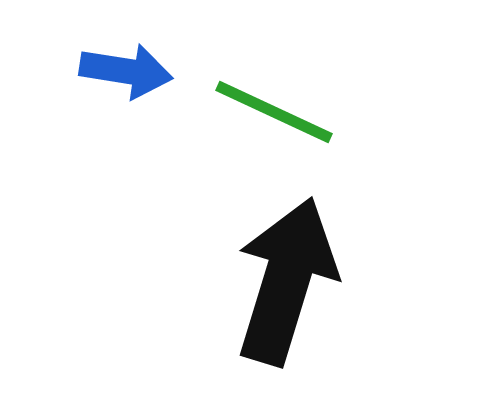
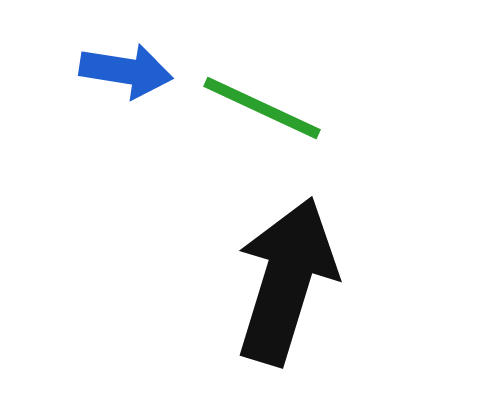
green line: moved 12 px left, 4 px up
